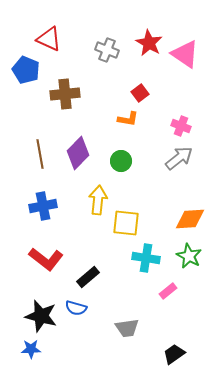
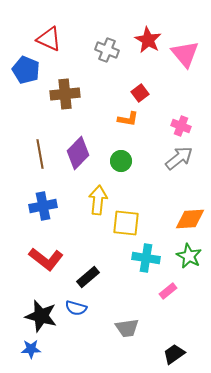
red star: moved 1 px left, 3 px up
pink triangle: rotated 16 degrees clockwise
